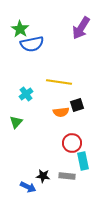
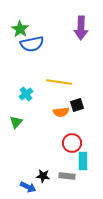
purple arrow: rotated 30 degrees counterclockwise
cyan rectangle: rotated 12 degrees clockwise
